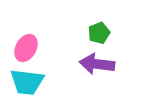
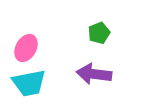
purple arrow: moved 3 px left, 10 px down
cyan trapezoid: moved 2 px right, 1 px down; rotated 18 degrees counterclockwise
